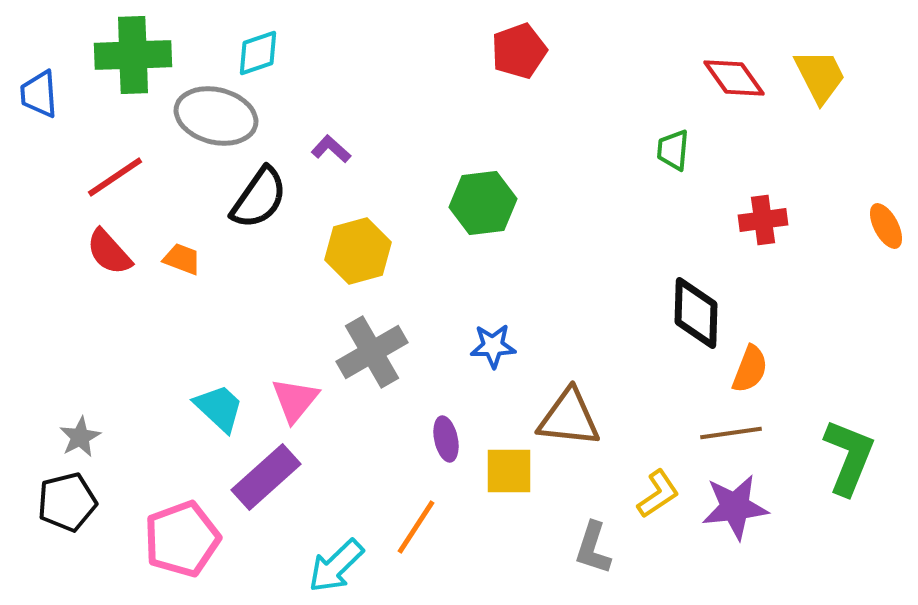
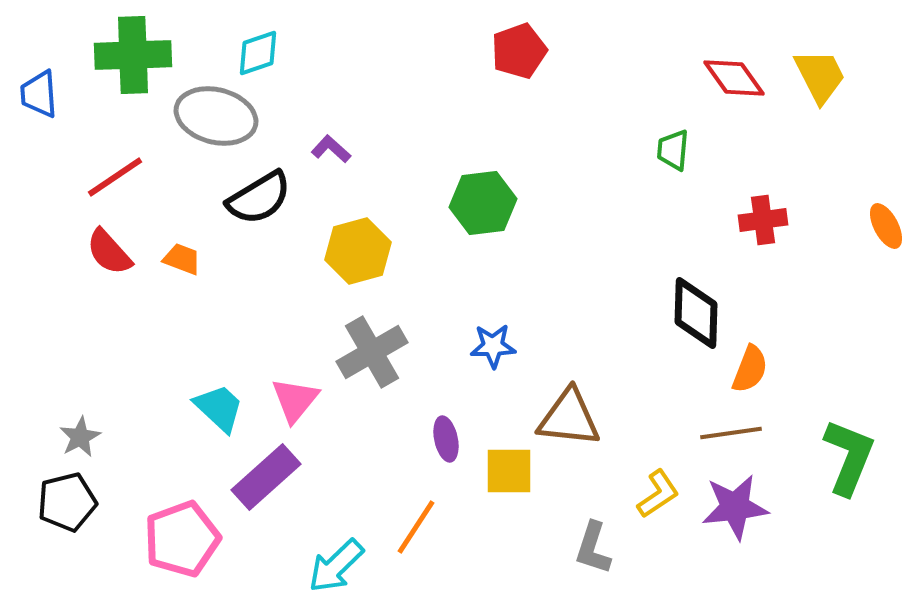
black semicircle: rotated 24 degrees clockwise
